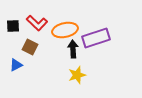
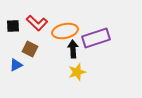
orange ellipse: moved 1 px down
brown square: moved 2 px down
yellow star: moved 3 px up
